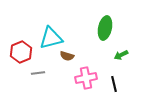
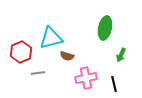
green arrow: rotated 40 degrees counterclockwise
